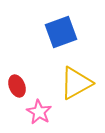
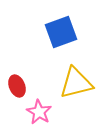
yellow triangle: rotated 15 degrees clockwise
